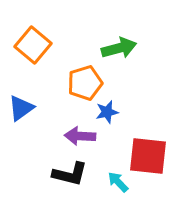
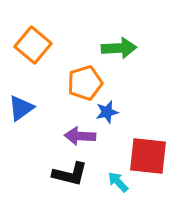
green arrow: rotated 12 degrees clockwise
